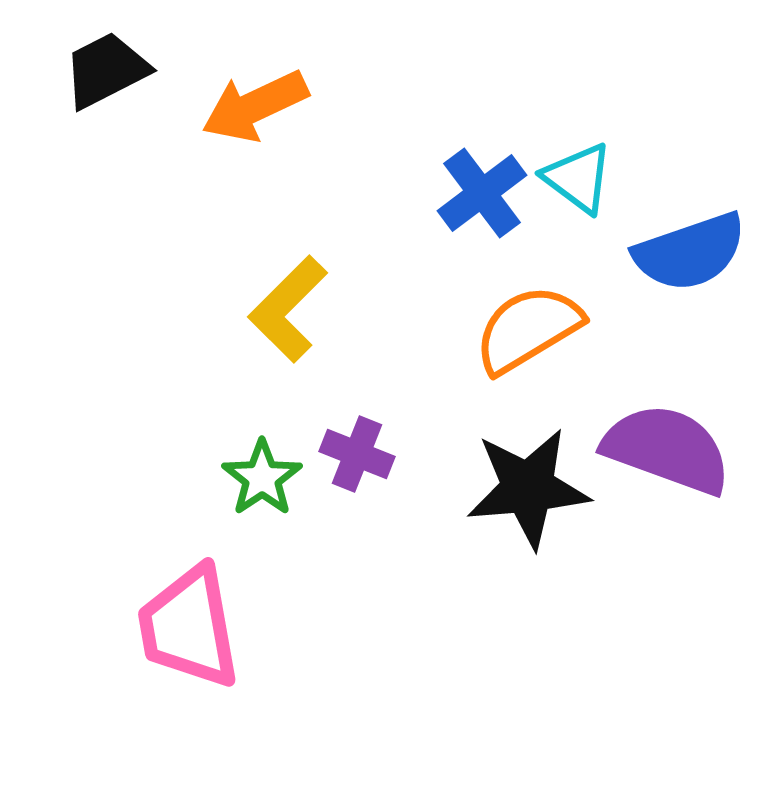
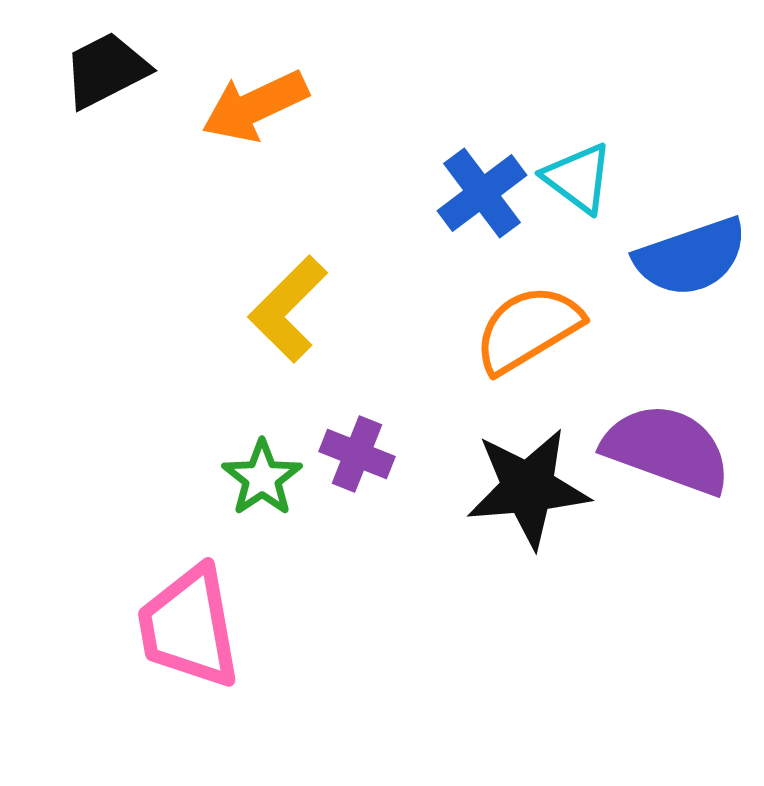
blue semicircle: moved 1 px right, 5 px down
